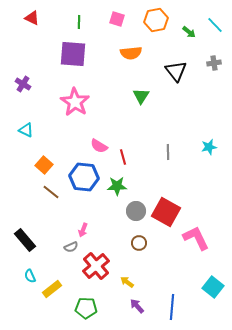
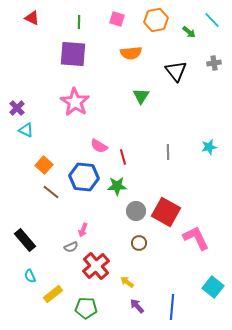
cyan line: moved 3 px left, 5 px up
purple cross: moved 6 px left, 24 px down; rotated 14 degrees clockwise
yellow rectangle: moved 1 px right, 5 px down
